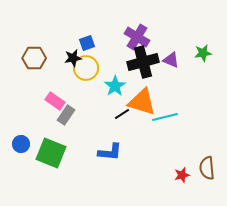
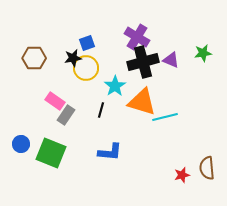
black line: moved 21 px left, 4 px up; rotated 42 degrees counterclockwise
